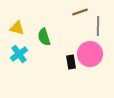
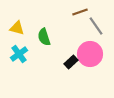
gray line: moved 2 px left; rotated 36 degrees counterclockwise
black rectangle: rotated 56 degrees clockwise
